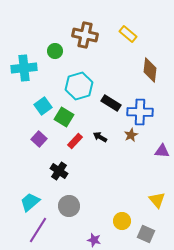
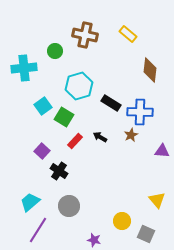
purple square: moved 3 px right, 12 px down
